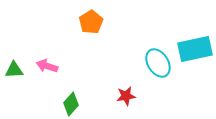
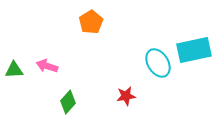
cyan rectangle: moved 1 px left, 1 px down
green diamond: moved 3 px left, 2 px up
